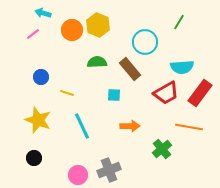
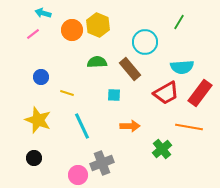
gray cross: moved 7 px left, 7 px up
